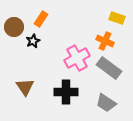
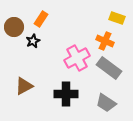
brown triangle: moved 1 px left, 1 px up; rotated 36 degrees clockwise
black cross: moved 2 px down
